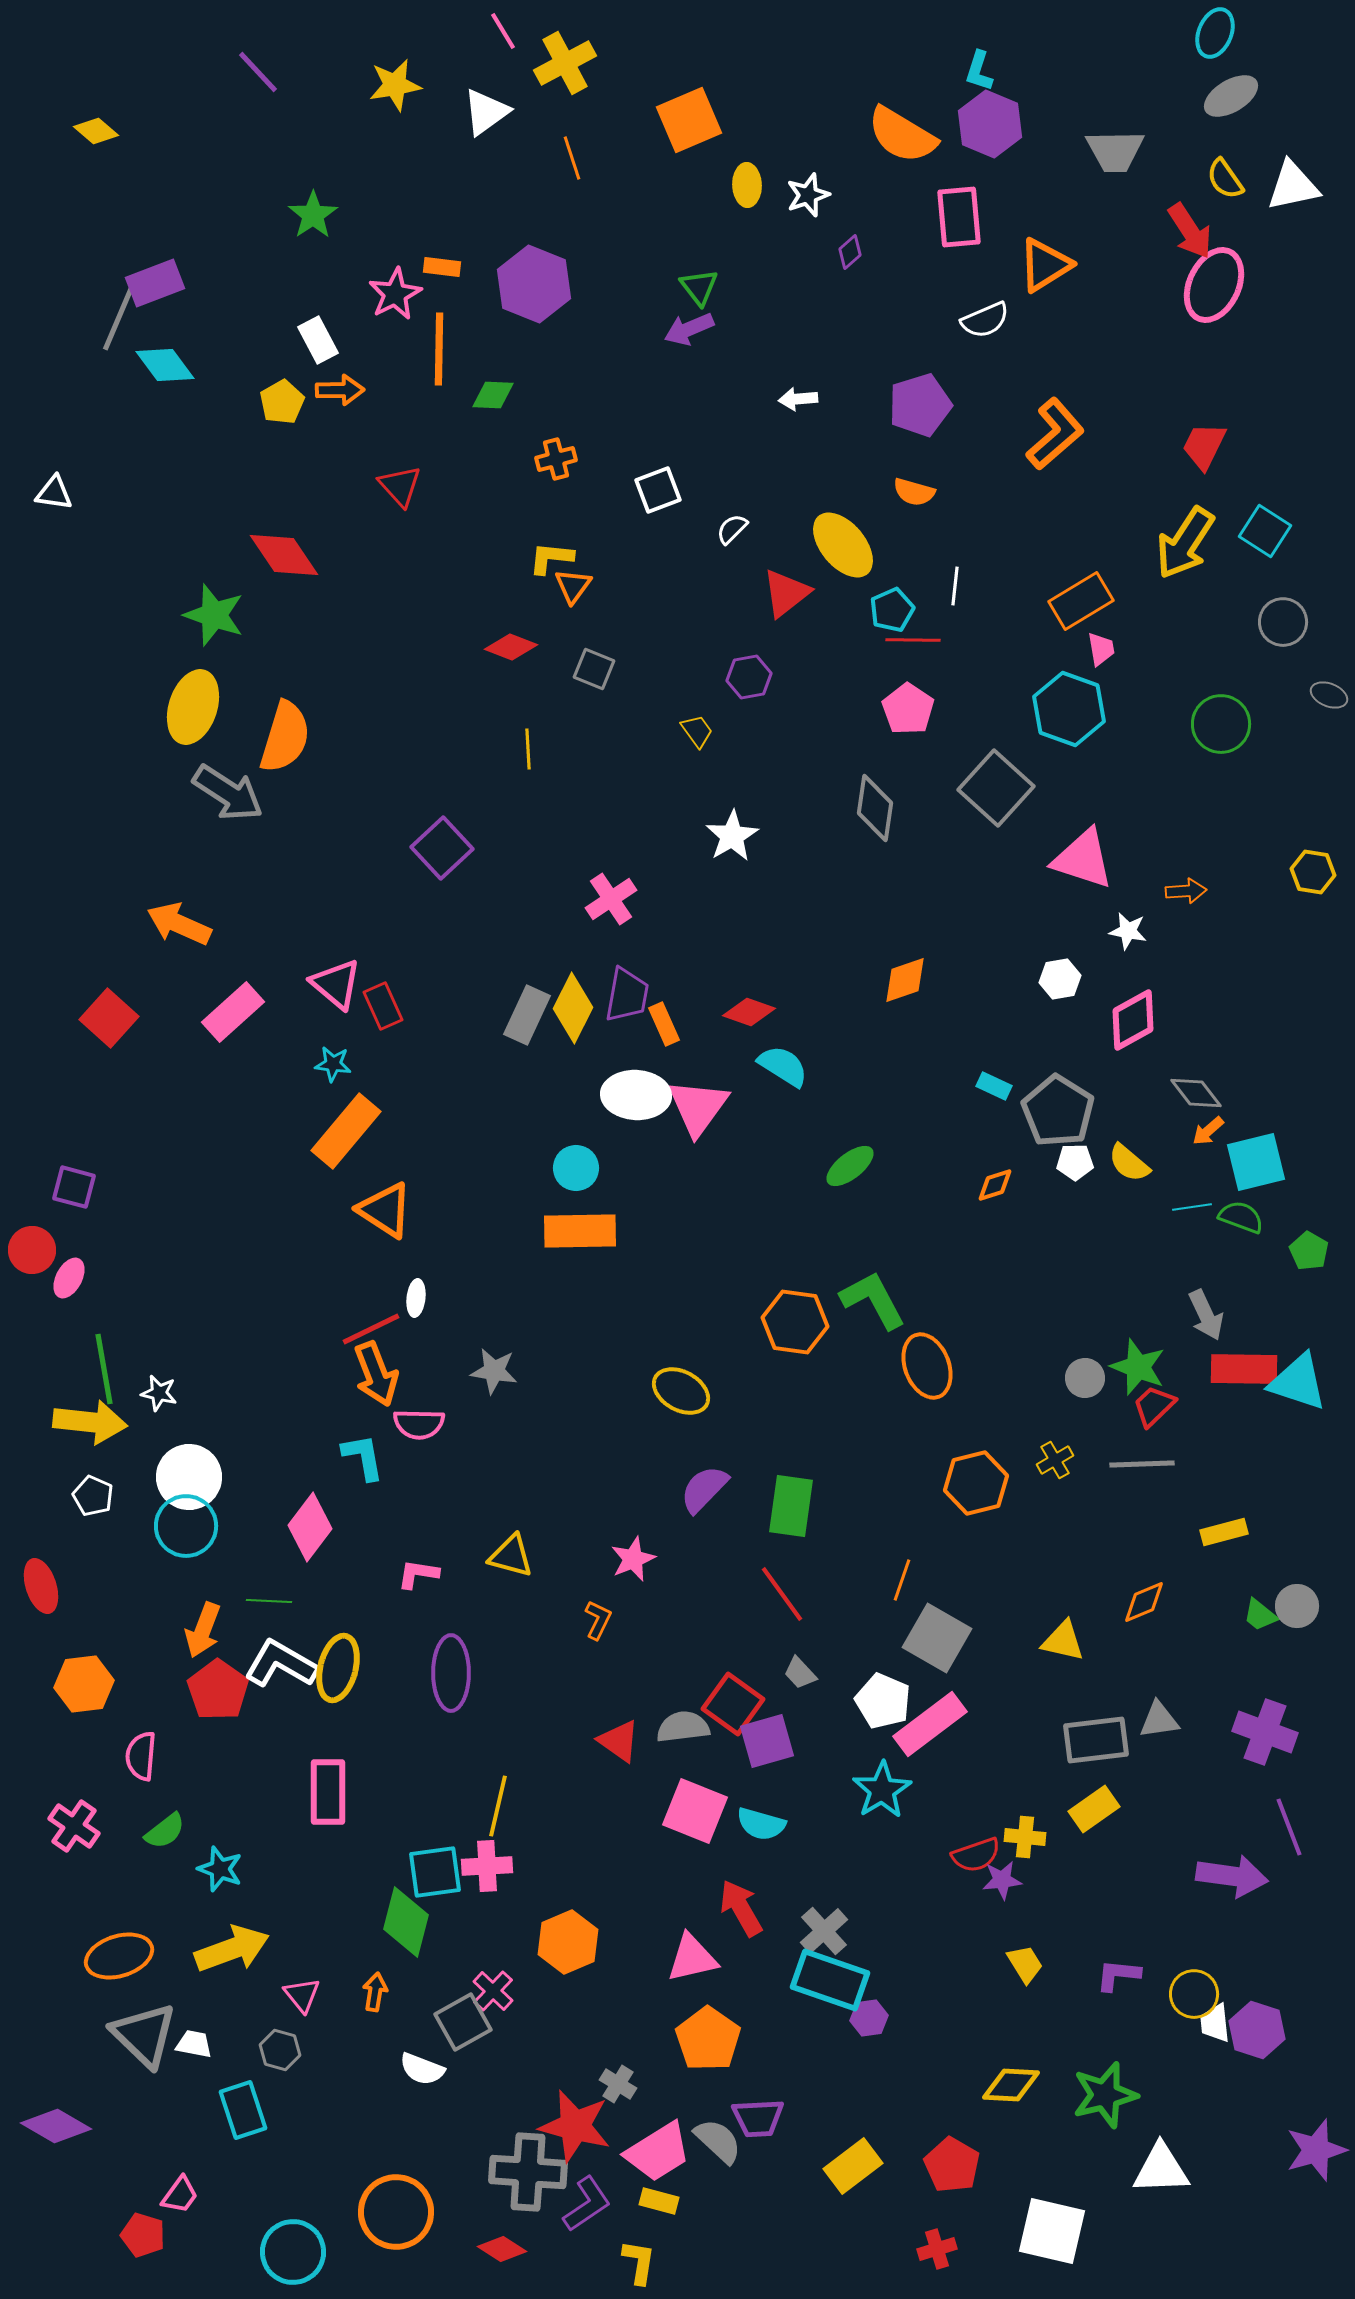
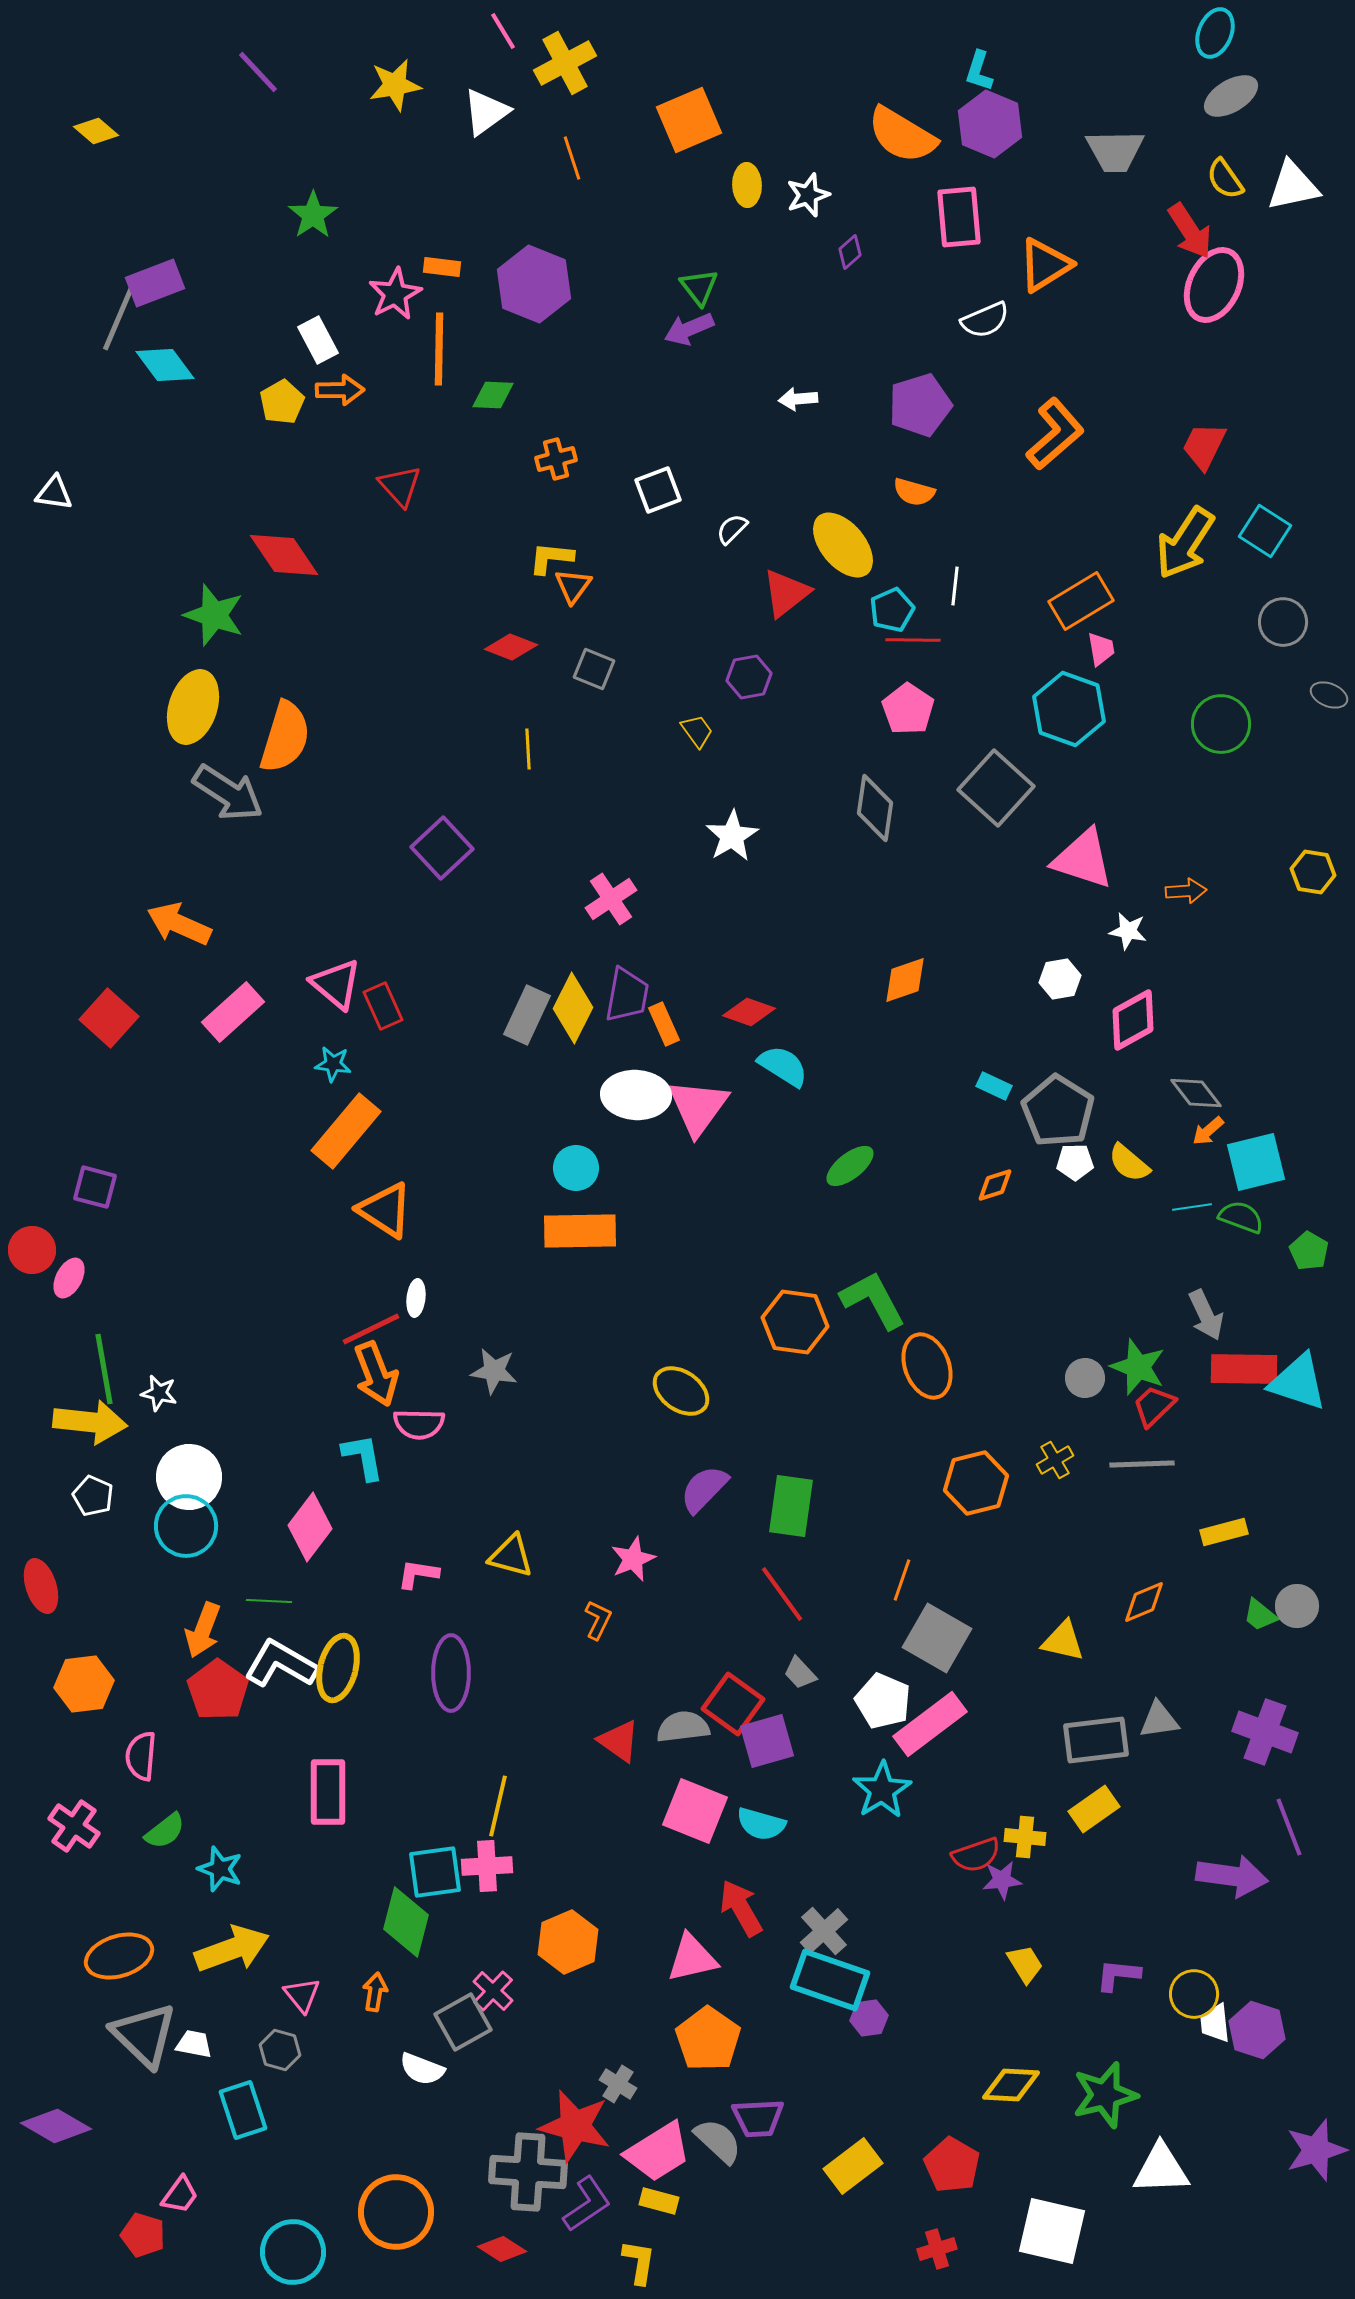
purple square at (74, 1187): moved 21 px right
yellow ellipse at (681, 1391): rotated 6 degrees clockwise
